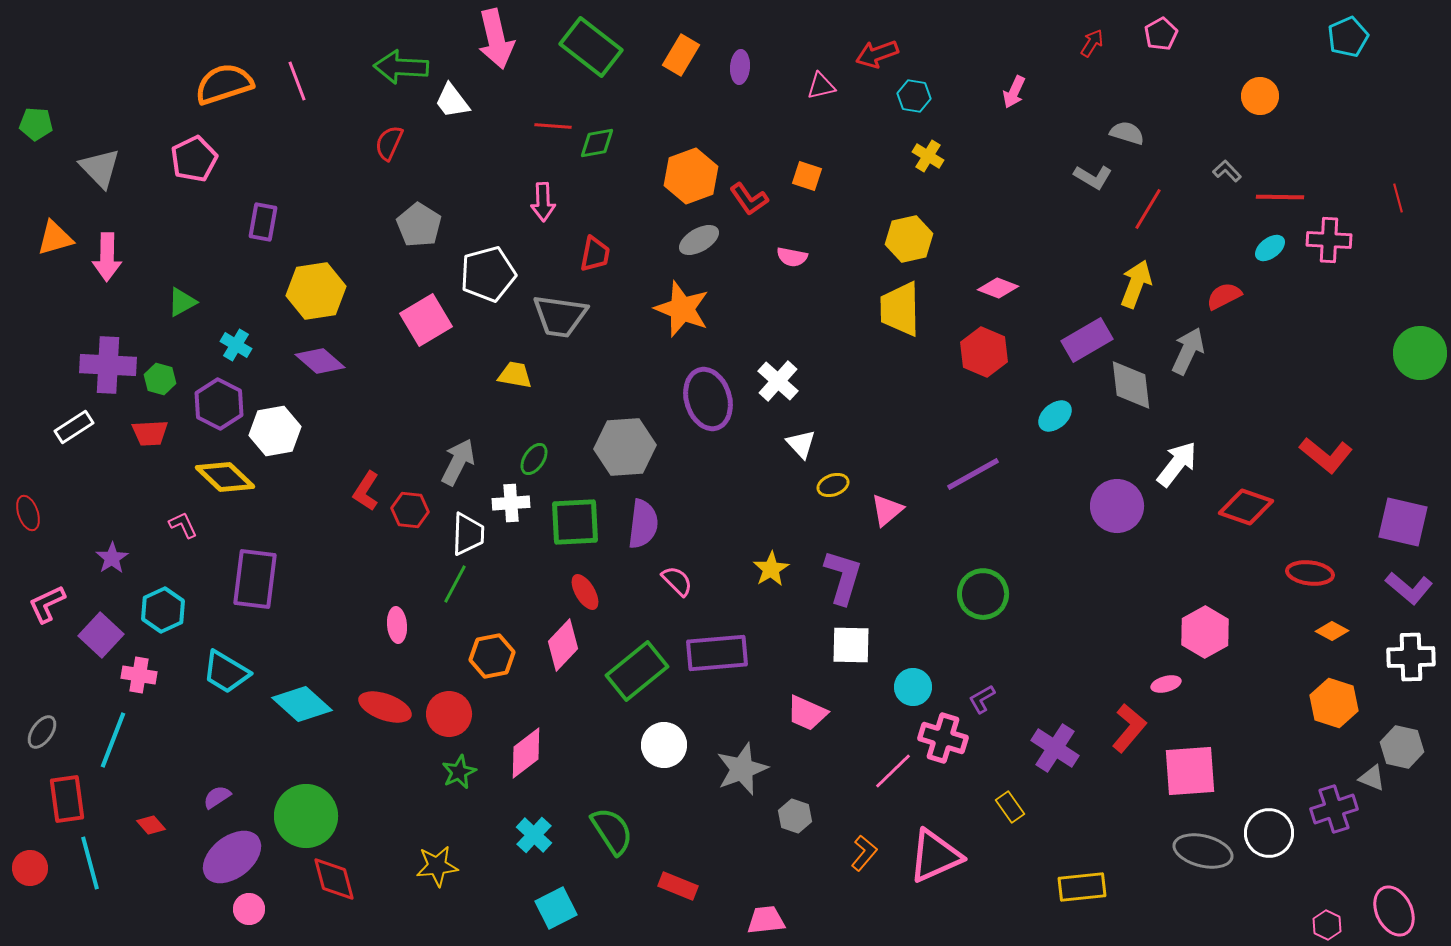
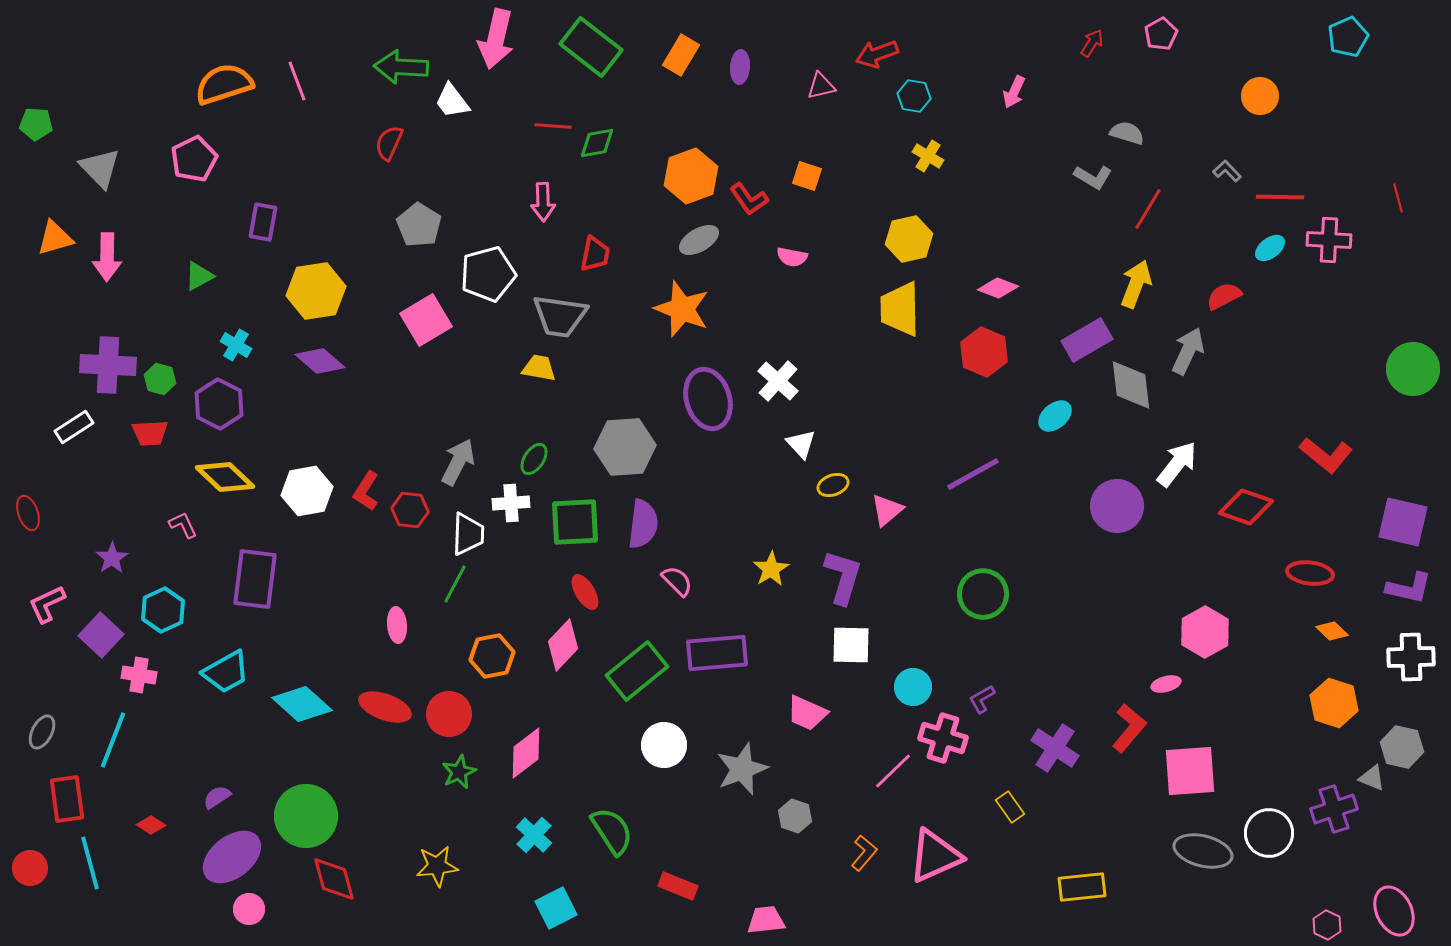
pink arrow at (496, 39): rotated 26 degrees clockwise
green triangle at (182, 302): moved 17 px right, 26 px up
green circle at (1420, 353): moved 7 px left, 16 px down
yellow trapezoid at (515, 375): moved 24 px right, 7 px up
white hexagon at (275, 431): moved 32 px right, 60 px down
purple L-shape at (1409, 588): rotated 27 degrees counterclockwise
orange diamond at (1332, 631): rotated 16 degrees clockwise
cyan trapezoid at (226, 672): rotated 60 degrees counterclockwise
gray ellipse at (42, 732): rotated 8 degrees counterclockwise
red diamond at (151, 825): rotated 16 degrees counterclockwise
